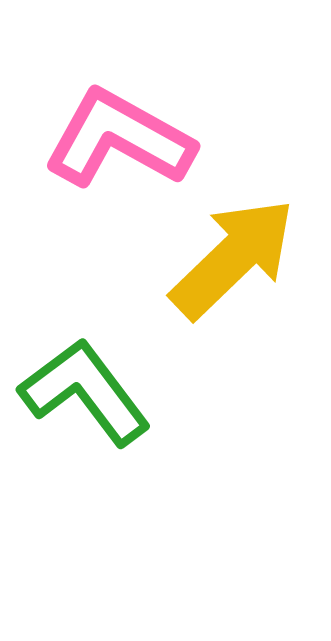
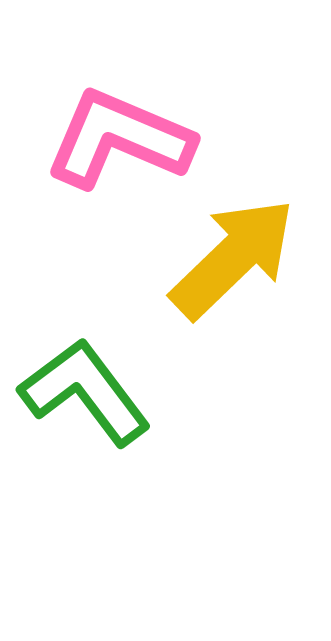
pink L-shape: rotated 6 degrees counterclockwise
